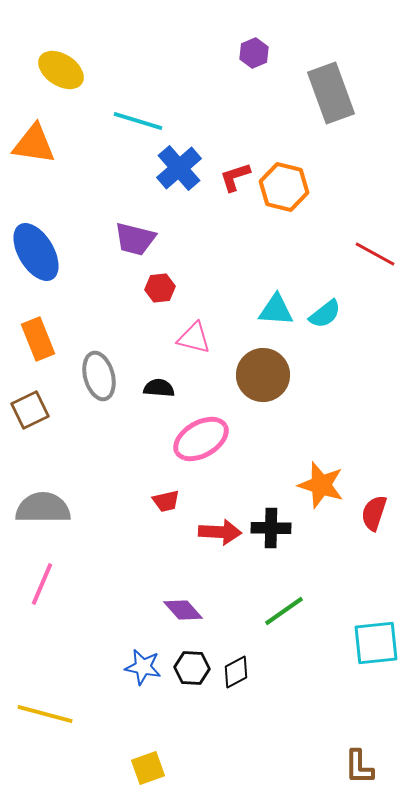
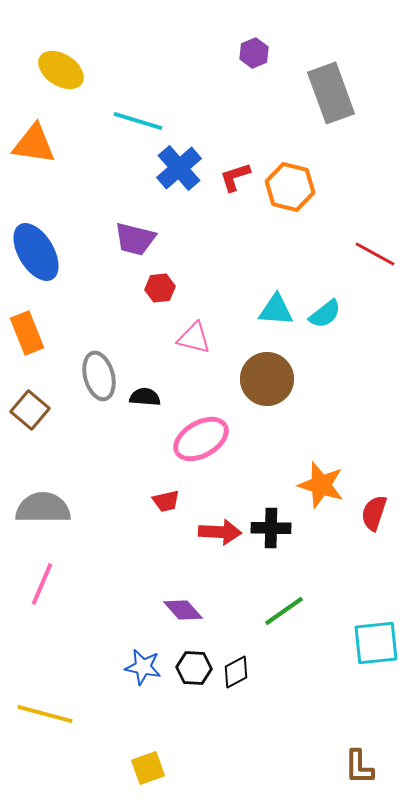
orange hexagon: moved 6 px right
orange rectangle: moved 11 px left, 6 px up
brown circle: moved 4 px right, 4 px down
black semicircle: moved 14 px left, 9 px down
brown square: rotated 24 degrees counterclockwise
black hexagon: moved 2 px right
